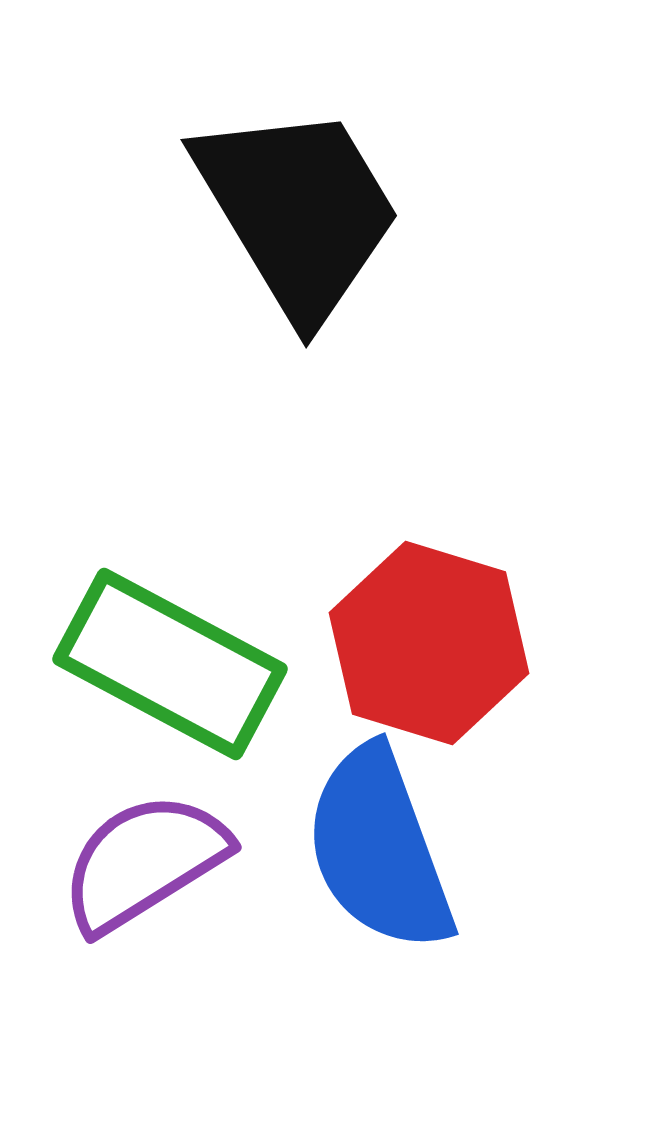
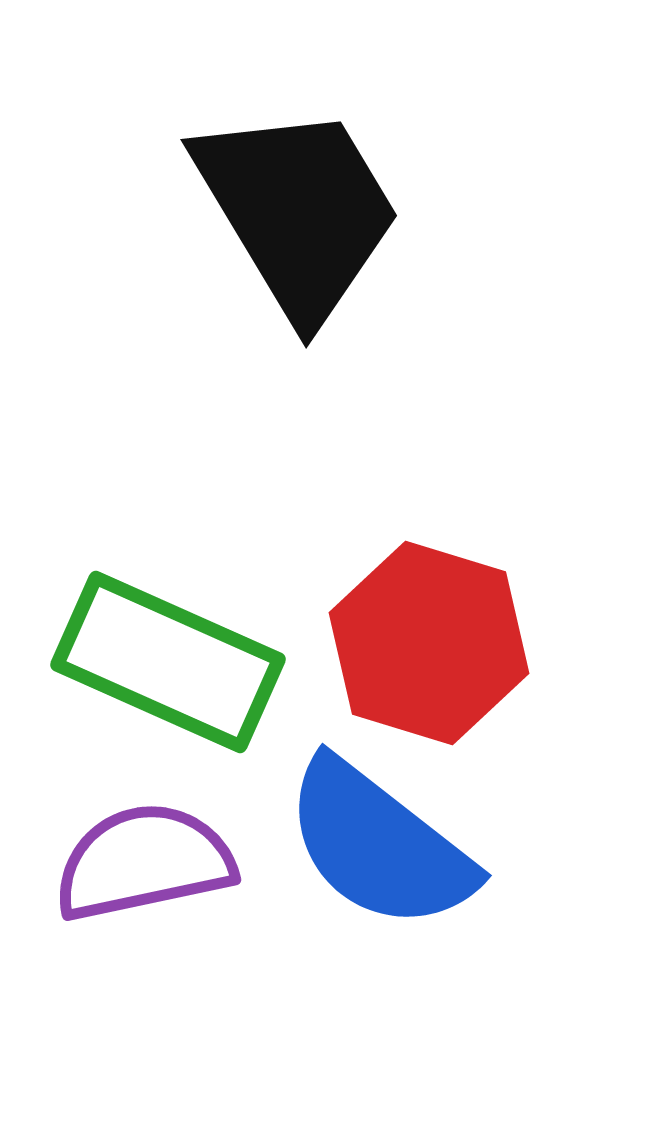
green rectangle: moved 2 px left, 2 px up; rotated 4 degrees counterclockwise
blue semicircle: moved 4 px up; rotated 32 degrees counterclockwise
purple semicircle: rotated 20 degrees clockwise
